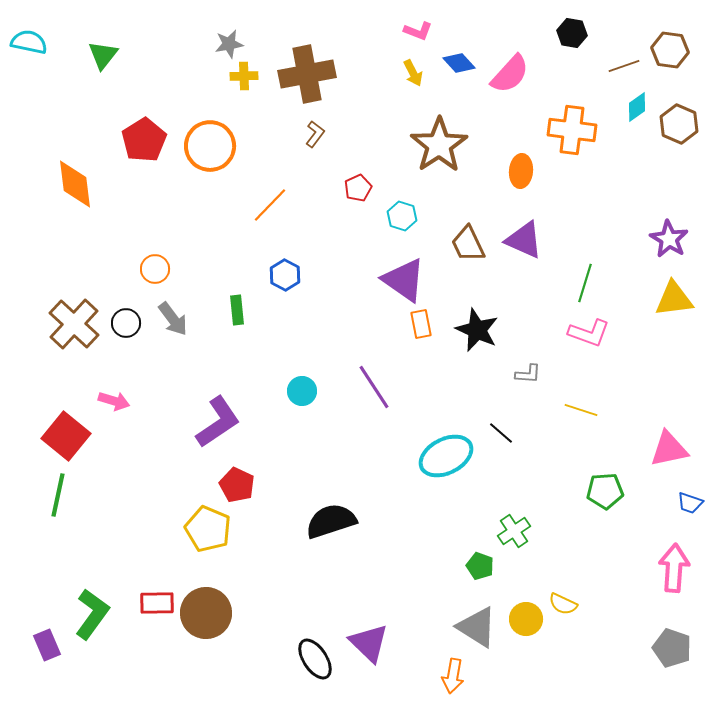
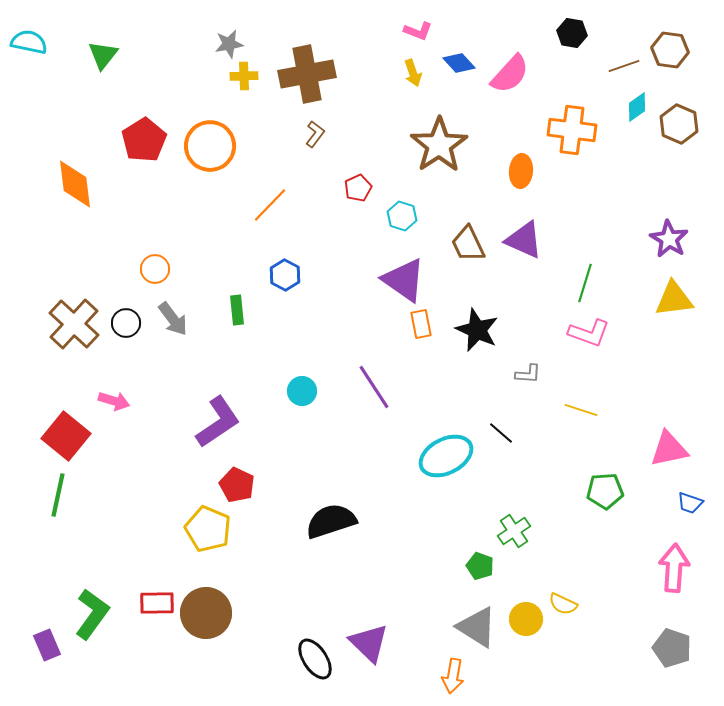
yellow arrow at (413, 73): rotated 8 degrees clockwise
